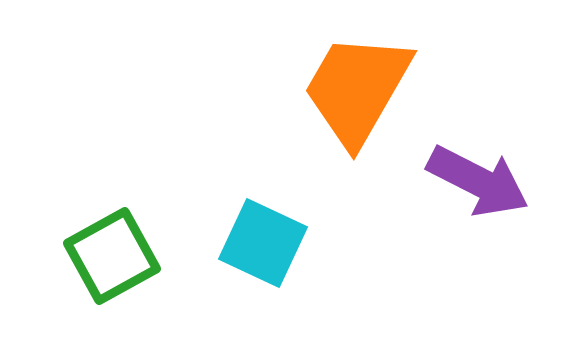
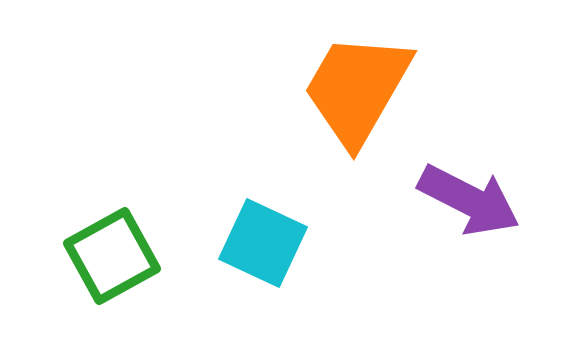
purple arrow: moved 9 px left, 19 px down
